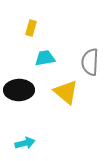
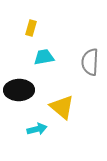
cyan trapezoid: moved 1 px left, 1 px up
yellow triangle: moved 4 px left, 15 px down
cyan arrow: moved 12 px right, 14 px up
